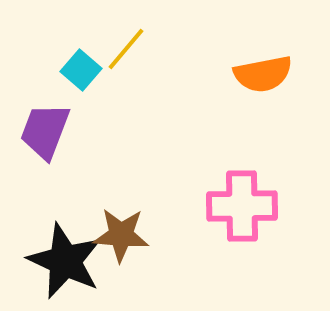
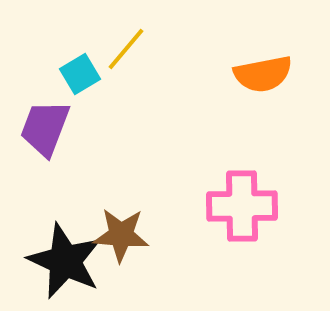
cyan square: moved 1 px left, 4 px down; rotated 18 degrees clockwise
purple trapezoid: moved 3 px up
